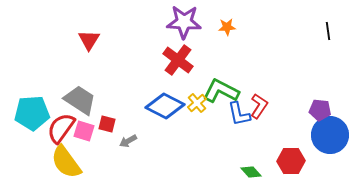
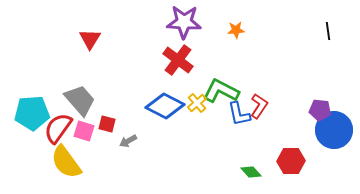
orange star: moved 9 px right, 3 px down
red triangle: moved 1 px right, 1 px up
gray trapezoid: rotated 16 degrees clockwise
red semicircle: moved 3 px left
blue circle: moved 4 px right, 5 px up
